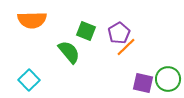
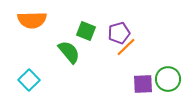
purple pentagon: rotated 15 degrees clockwise
purple square: moved 1 px down; rotated 15 degrees counterclockwise
